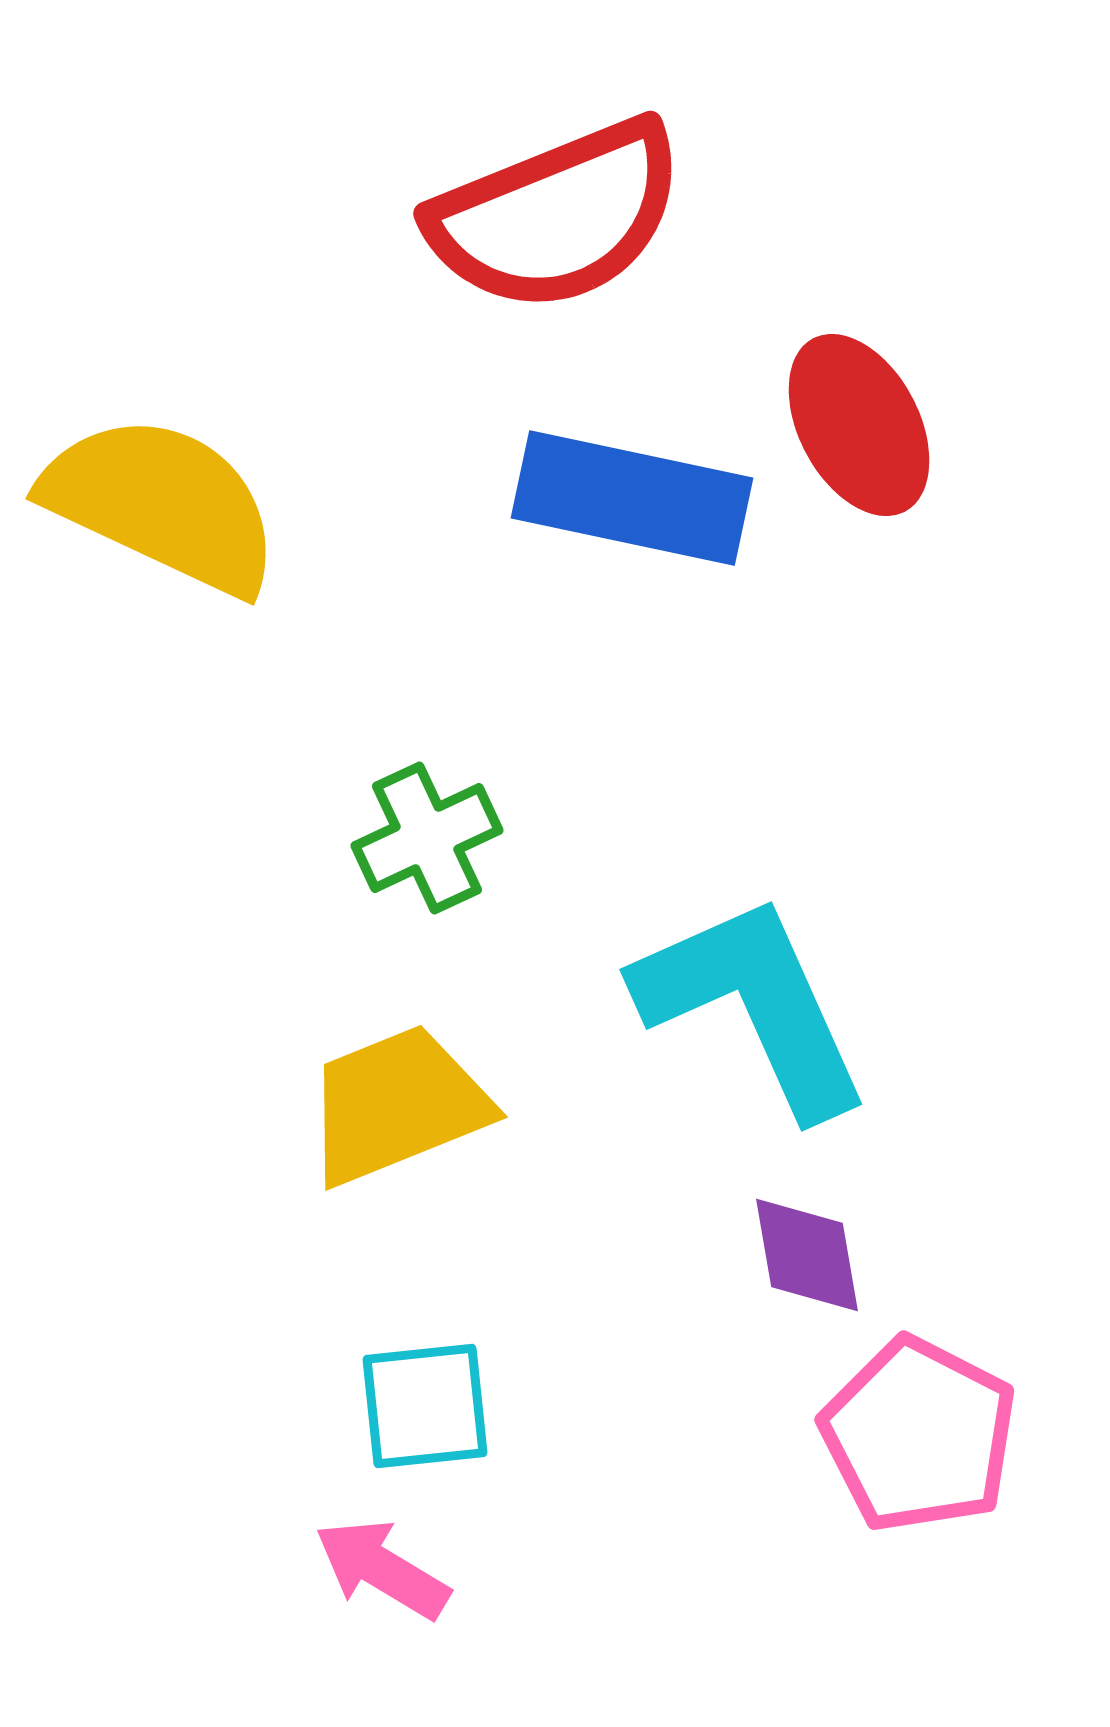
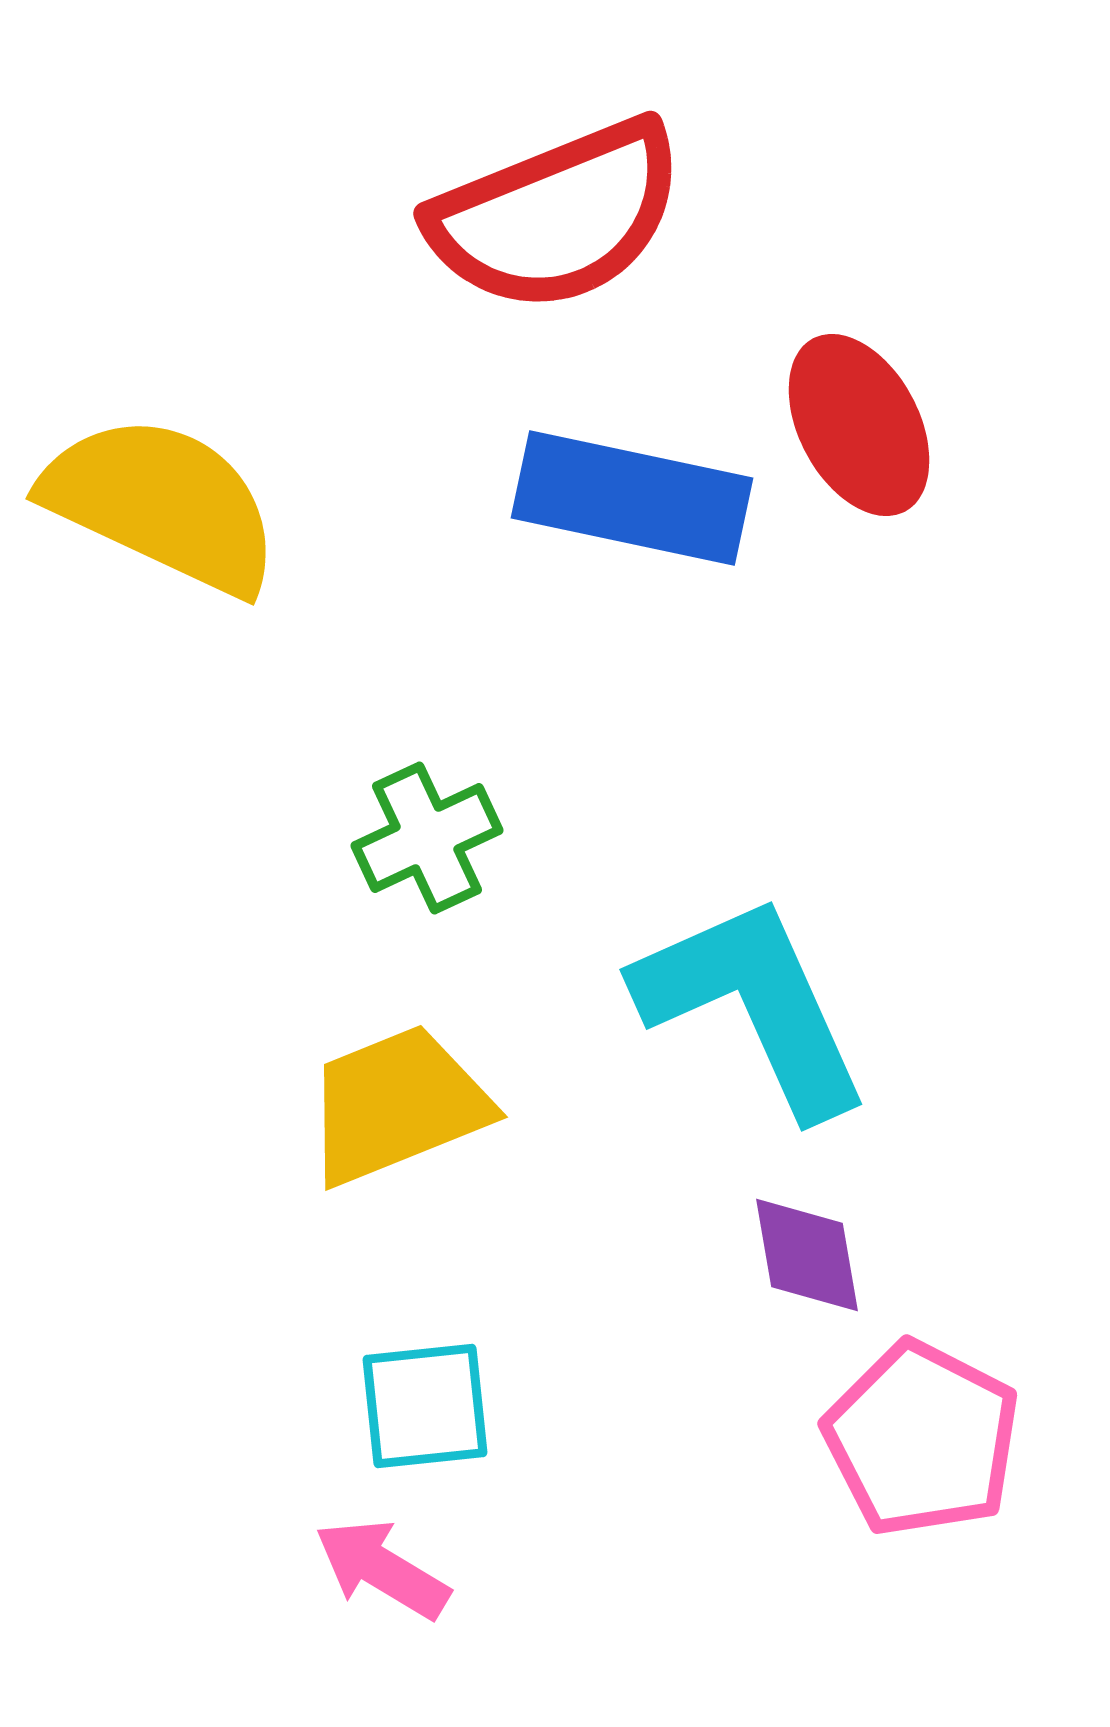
pink pentagon: moved 3 px right, 4 px down
